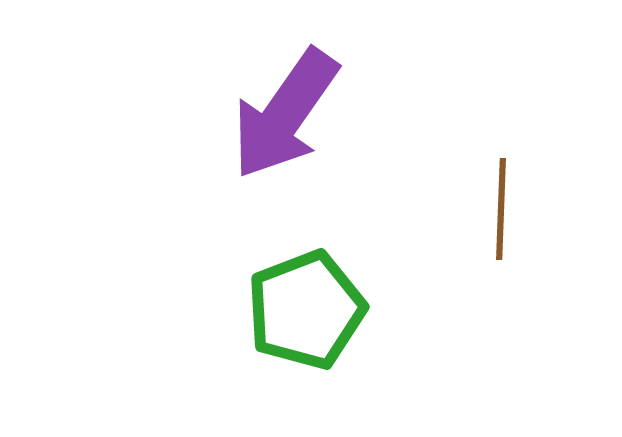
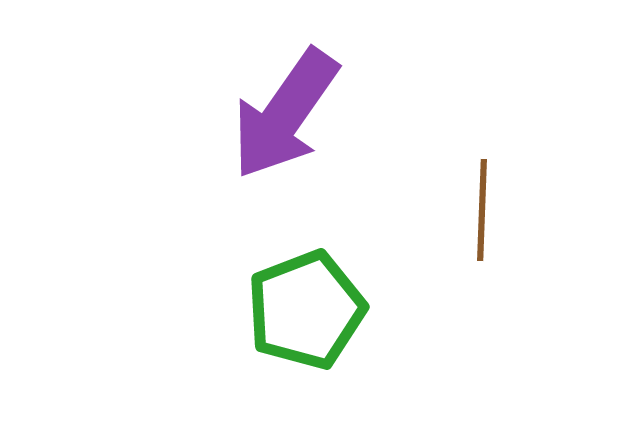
brown line: moved 19 px left, 1 px down
